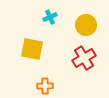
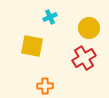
yellow circle: moved 3 px right, 3 px down
yellow square: moved 3 px up
